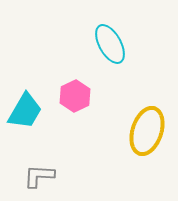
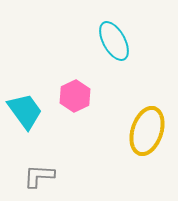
cyan ellipse: moved 4 px right, 3 px up
cyan trapezoid: rotated 66 degrees counterclockwise
